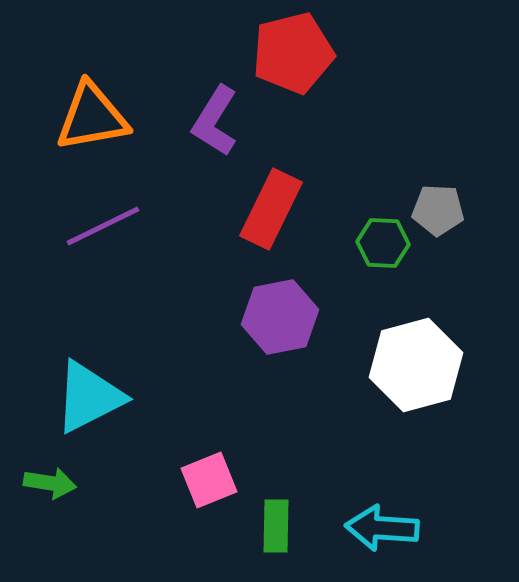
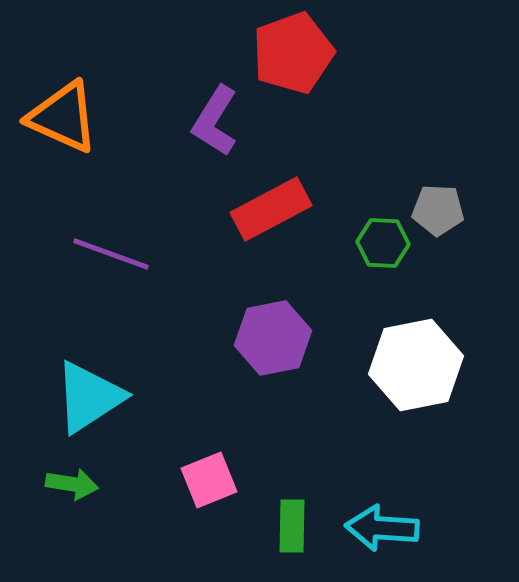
red pentagon: rotated 6 degrees counterclockwise
orange triangle: moved 29 px left; rotated 34 degrees clockwise
red rectangle: rotated 36 degrees clockwise
purple line: moved 8 px right, 28 px down; rotated 46 degrees clockwise
purple hexagon: moved 7 px left, 21 px down
white hexagon: rotated 4 degrees clockwise
cyan triangle: rotated 6 degrees counterclockwise
green arrow: moved 22 px right, 1 px down
green rectangle: moved 16 px right
